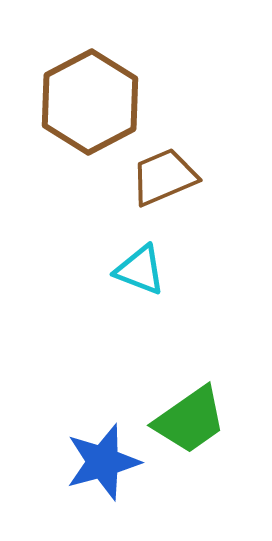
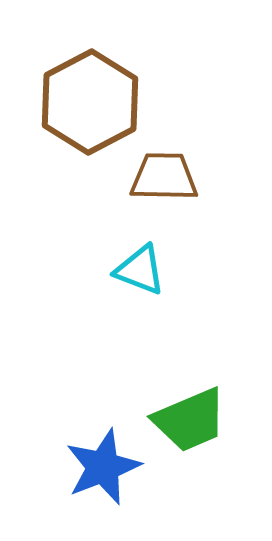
brown trapezoid: rotated 24 degrees clockwise
green trapezoid: rotated 12 degrees clockwise
blue star: moved 5 px down; rotated 6 degrees counterclockwise
